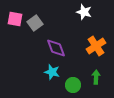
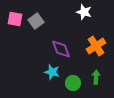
gray square: moved 1 px right, 2 px up
purple diamond: moved 5 px right, 1 px down
green circle: moved 2 px up
